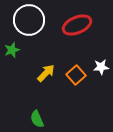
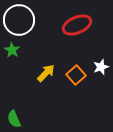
white circle: moved 10 px left
green star: rotated 21 degrees counterclockwise
white star: rotated 14 degrees counterclockwise
green semicircle: moved 23 px left
